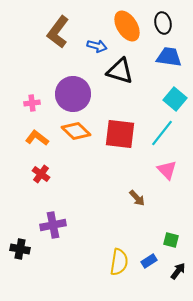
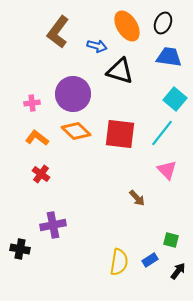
black ellipse: rotated 35 degrees clockwise
blue rectangle: moved 1 px right, 1 px up
